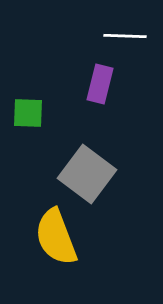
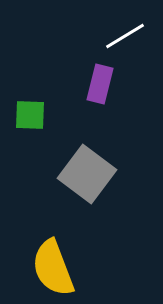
white line: rotated 33 degrees counterclockwise
green square: moved 2 px right, 2 px down
yellow semicircle: moved 3 px left, 31 px down
